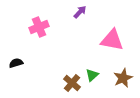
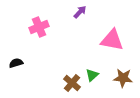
brown star: rotated 30 degrees clockwise
